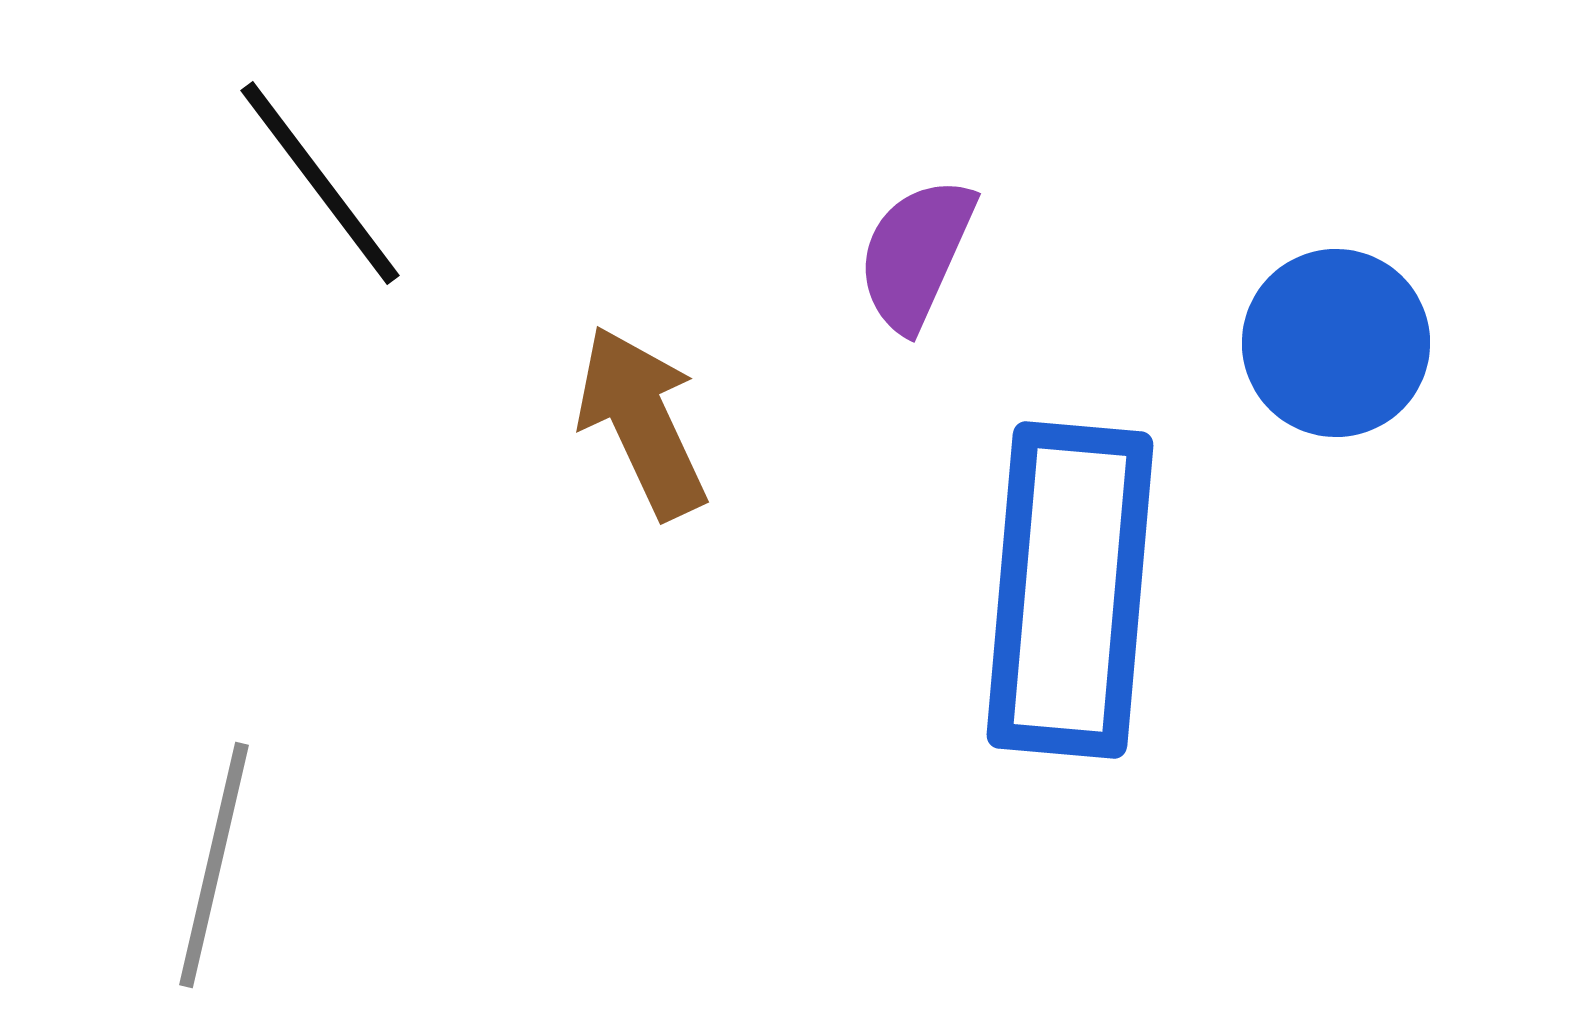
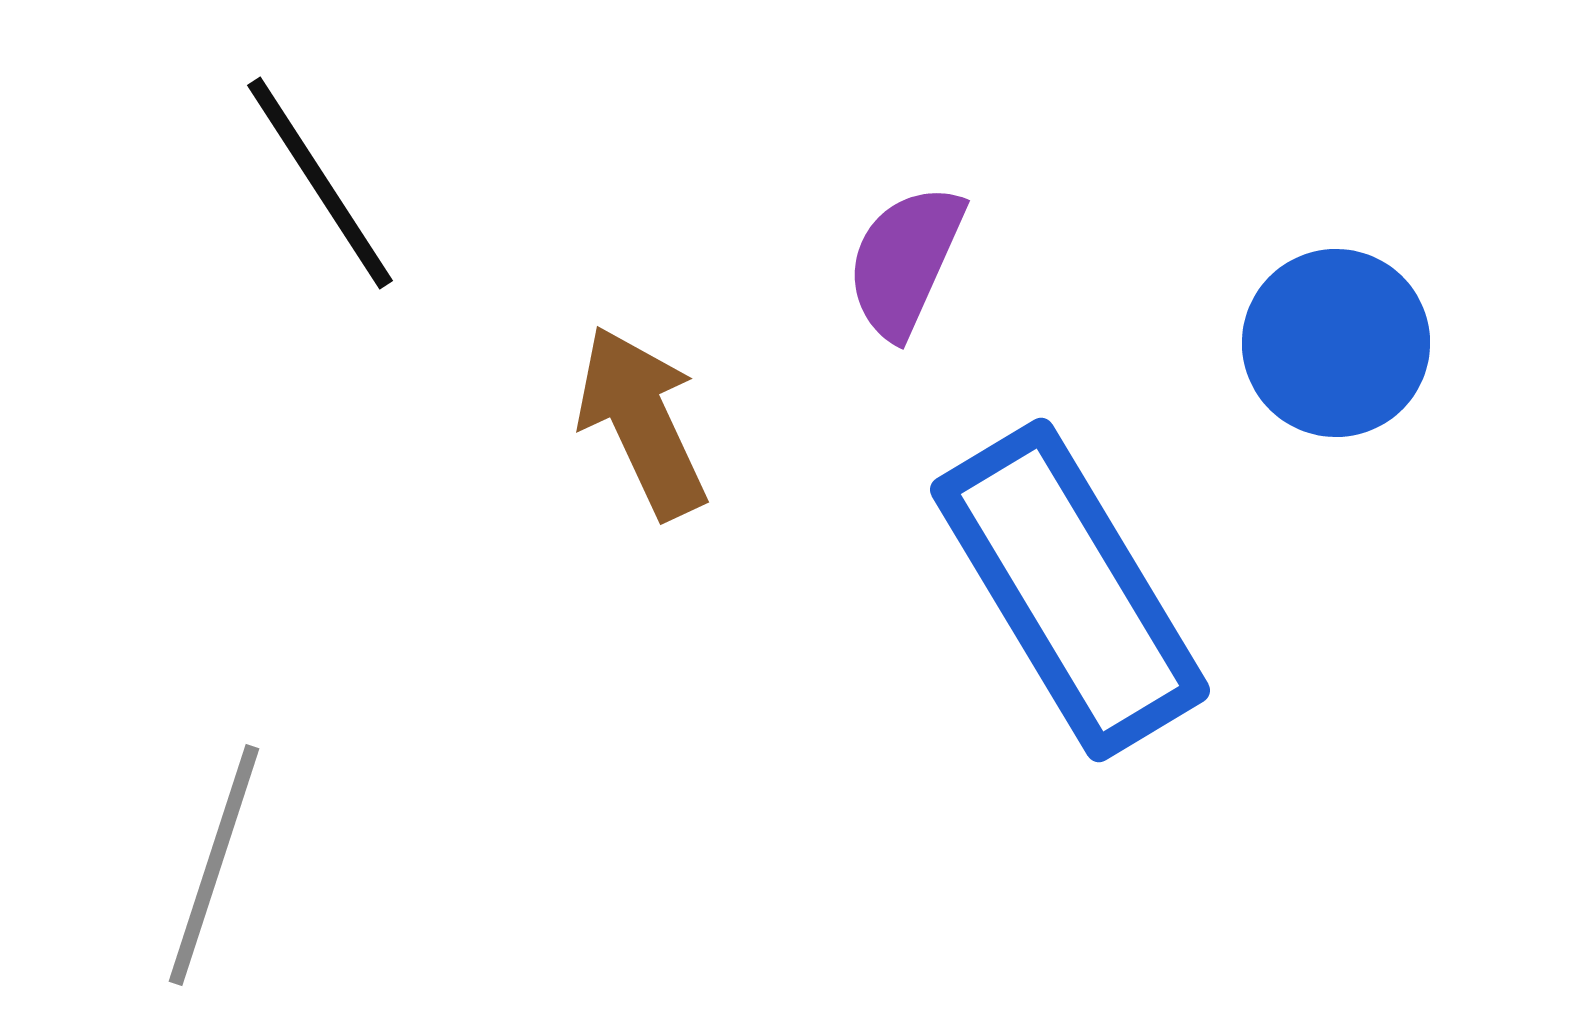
black line: rotated 4 degrees clockwise
purple semicircle: moved 11 px left, 7 px down
blue rectangle: rotated 36 degrees counterclockwise
gray line: rotated 5 degrees clockwise
